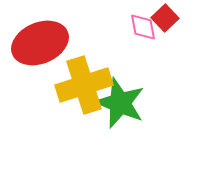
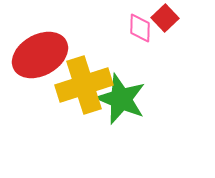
pink diamond: moved 3 px left, 1 px down; rotated 12 degrees clockwise
red ellipse: moved 12 px down; rotated 6 degrees counterclockwise
green star: moved 1 px right, 4 px up
